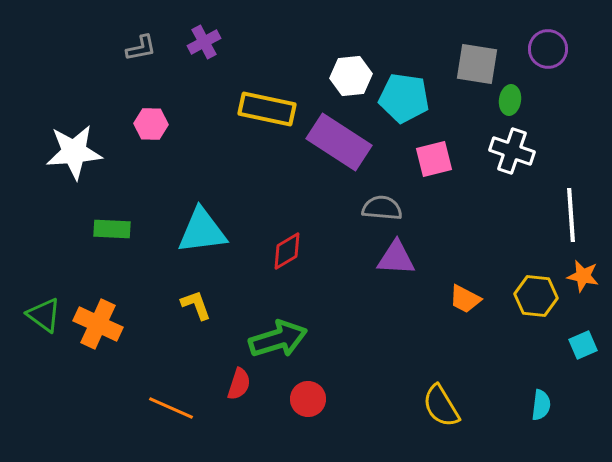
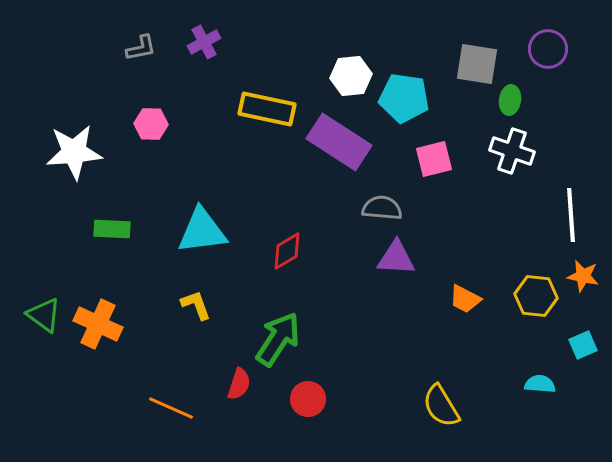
green arrow: rotated 40 degrees counterclockwise
cyan semicircle: moved 1 px left, 21 px up; rotated 92 degrees counterclockwise
